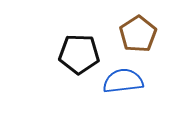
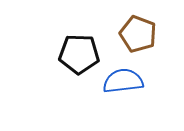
brown pentagon: rotated 18 degrees counterclockwise
